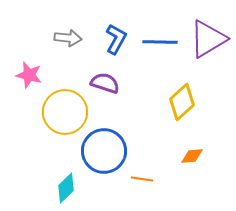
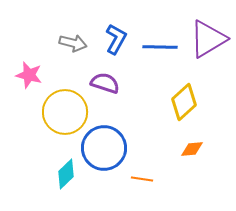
gray arrow: moved 5 px right, 5 px down; rotated 8 degrees clockwise
blue line: moved 5 px down
yellow diamond: moved 2 px right
blue circle: moved 3 px up
orange diamond: moved 7 px up
cyan diamond: moved 14 px up
